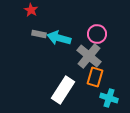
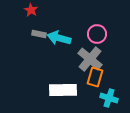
gray cross: moved 1 px right, 3 px down
white rectangle: rotated 56 degrees clockwise
